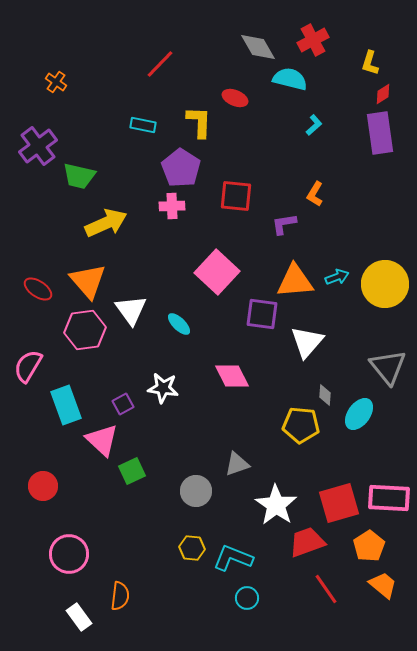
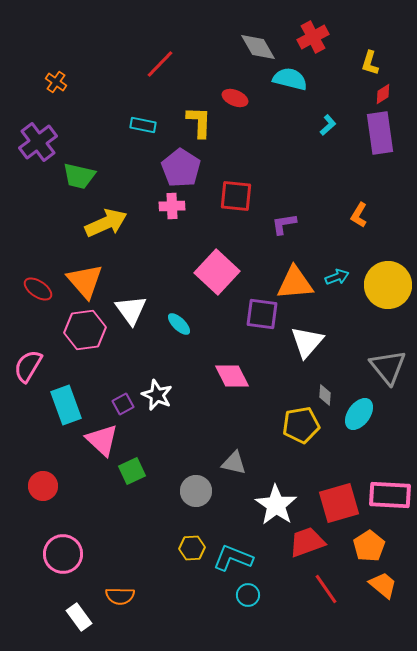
red cross at (313, 40): moved 3 px up
cyan L-shape at (314, 125): moved 14 px right
purple cross at (38, 146): moved 4 px up
orange L-shape at (315, 194): moved 44 px right, 21 px down
orange triangle at (88, 281): moved 3 px left
orange triangle at (295, 281): moved 2 px down
yellow circle at (385, 284): moved 3 px right, 1 px down
white star at (163, 388): moved 6 px left, 7 px down; rotated 16 degrees clockwise
yellow pentagon at (301, 425): rotated 15 degrees counterclockwise
gray triangle at (237, 464): moved 3 px left, 1 px up; rotated 32 degrees clockwise
pink rectangle at (389, 498): moved 1 px right, 3 px up
yellow hexagon at (192, 548): rotated 10 degrees counterclockwise
pink circle at (69, 554): moved 6 px left
orange semicircle at (120, 596): rotated 84 degrees clockwise
cyan circle at (247, 598): moved 1 px right, 3 px up
